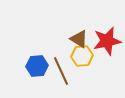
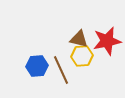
brown triangle: rotated 18 degrees counterclockwise
brown line: moved 1 px up
